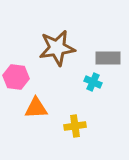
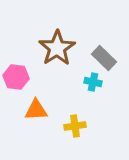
brown star: rotated 24 degrees counterclockwise
gray rectangle: moved 4 px left; rotated 45 degrees clockwise
cyan cross: rotated 12 degrees counterclockwise
orange triangle: moved 2 px down
